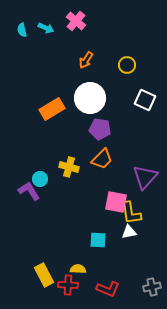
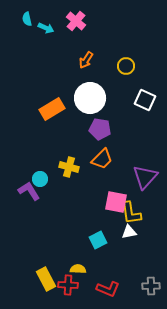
cyan semicircle: moved 5 px right, 11 px up
yellow circle: moved 1 px left, 1 px down
cyan square: rotated 30 degrees counterclockwise
yellow rectangle: moved 2 px right, 4 px down
gray cross: moved 1 px left, 1 px up; rotated 12 degrees clockwise
